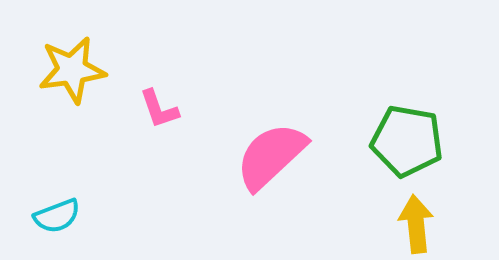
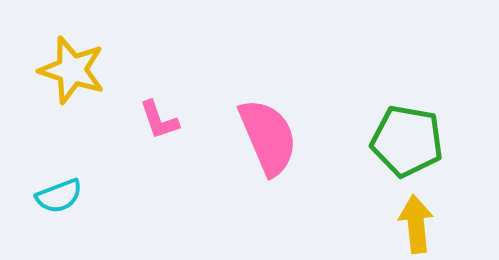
yellow star: rotated 26 degrees clockwise
pink L-shape: moved 11 px down
pink semicircle: moved 3 px left, 19 px up; rotated 110 degrees clockwise
cyan semicircle: moved 2 px right, 20 px up
